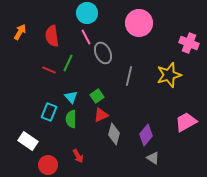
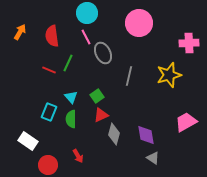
pink cross: rotated 24 degrees counterclockwise
purple diamond: rotated 50 degrees counterclockwise
